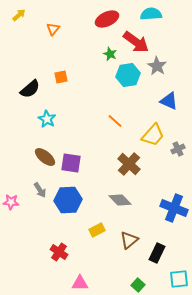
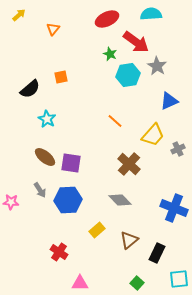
blue triangle: rotated 48 degrees counterclockwise
yellow rectangle: rotated 14 degrees counterclockwise
green square: moved 1 px left, 2 px up
